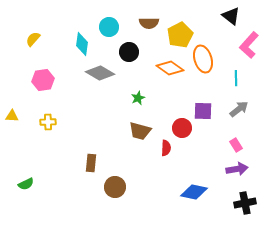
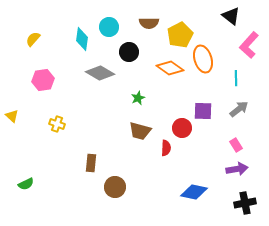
cyan diamond: moved 5 px up
yellow triangle: rotated 40 degrees clockwise
yellow cross: moved 9 px right, 2 px down; rotated 21 degrees clockwise
